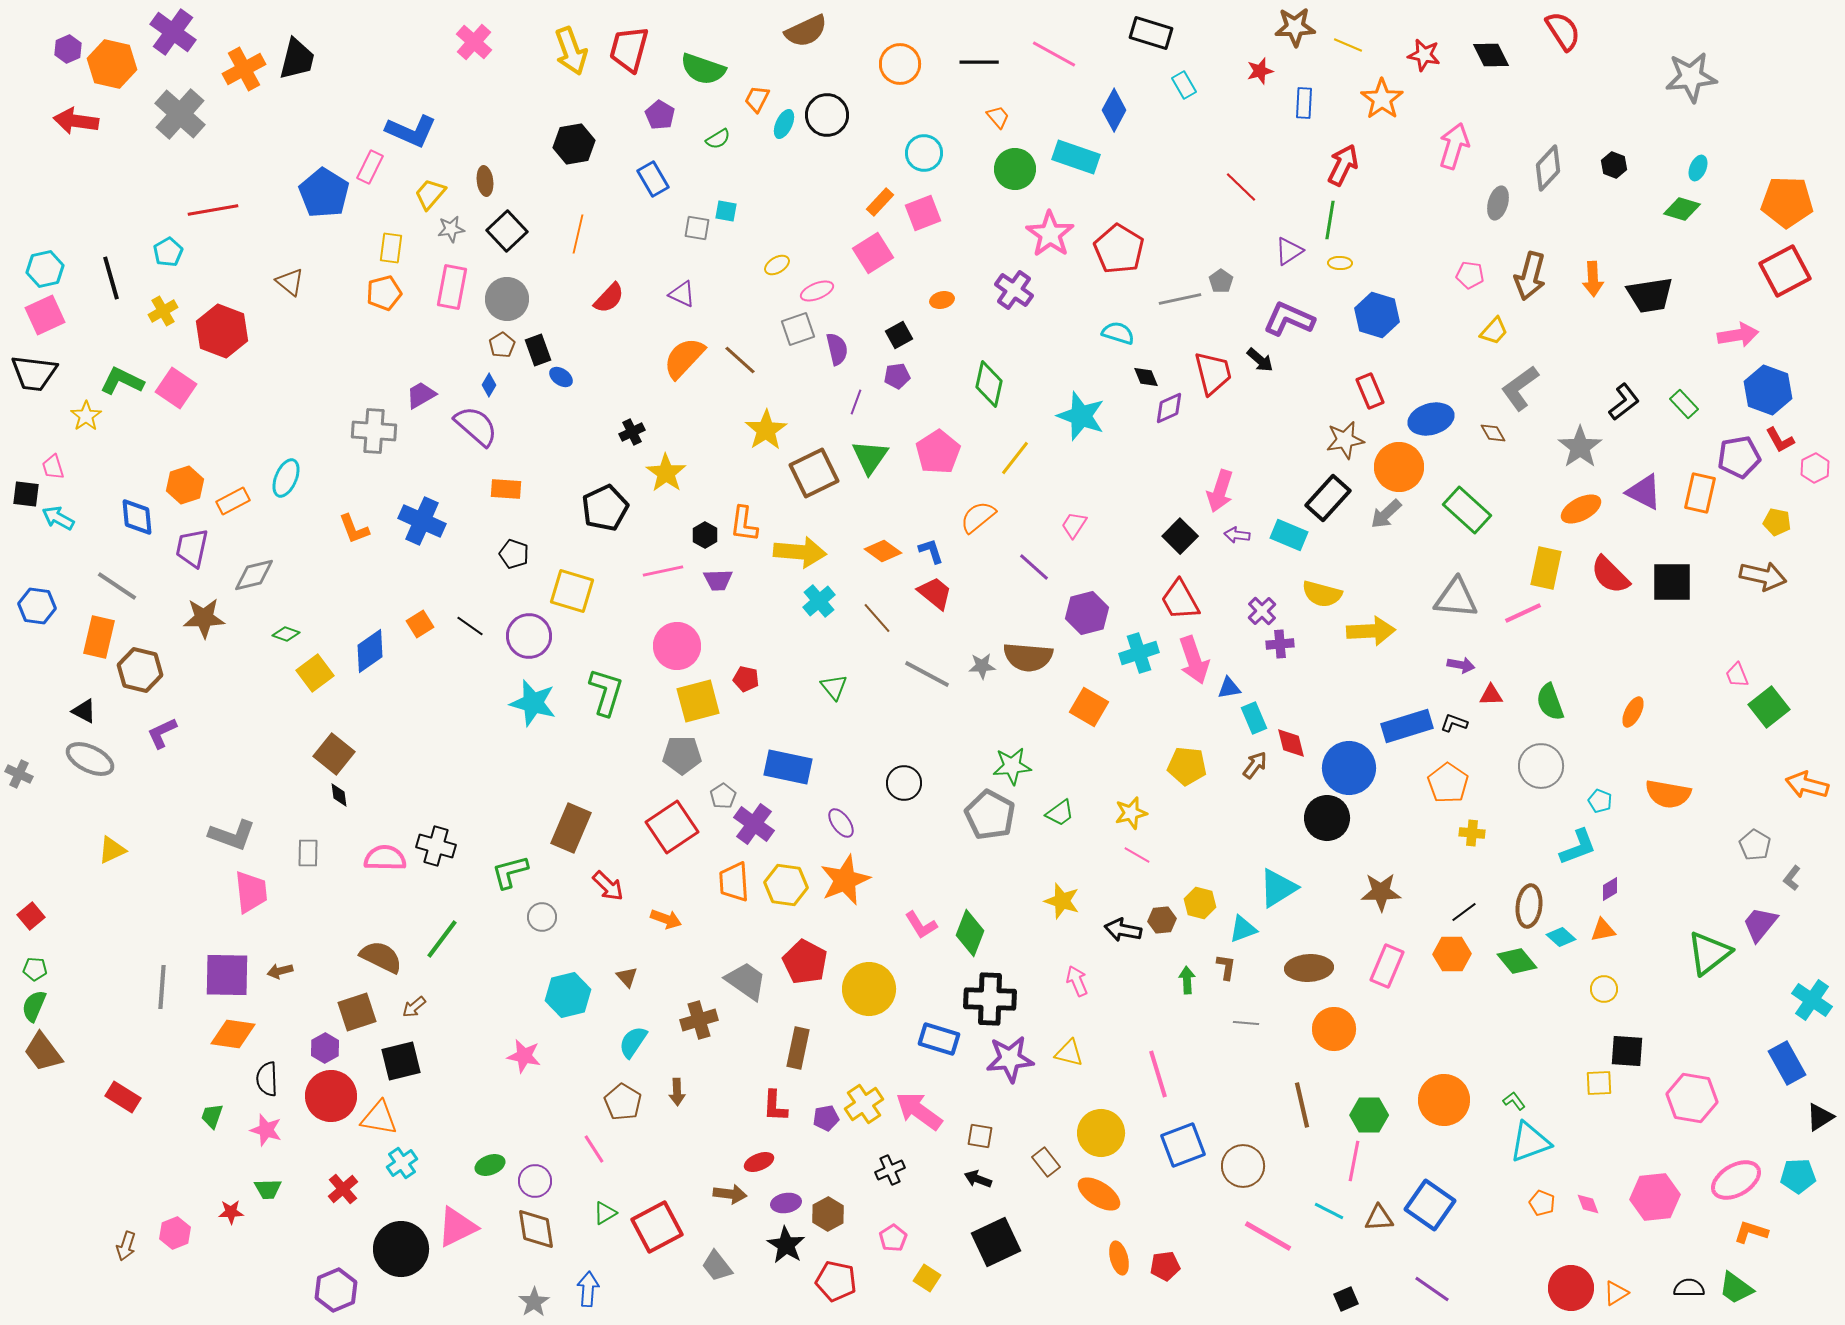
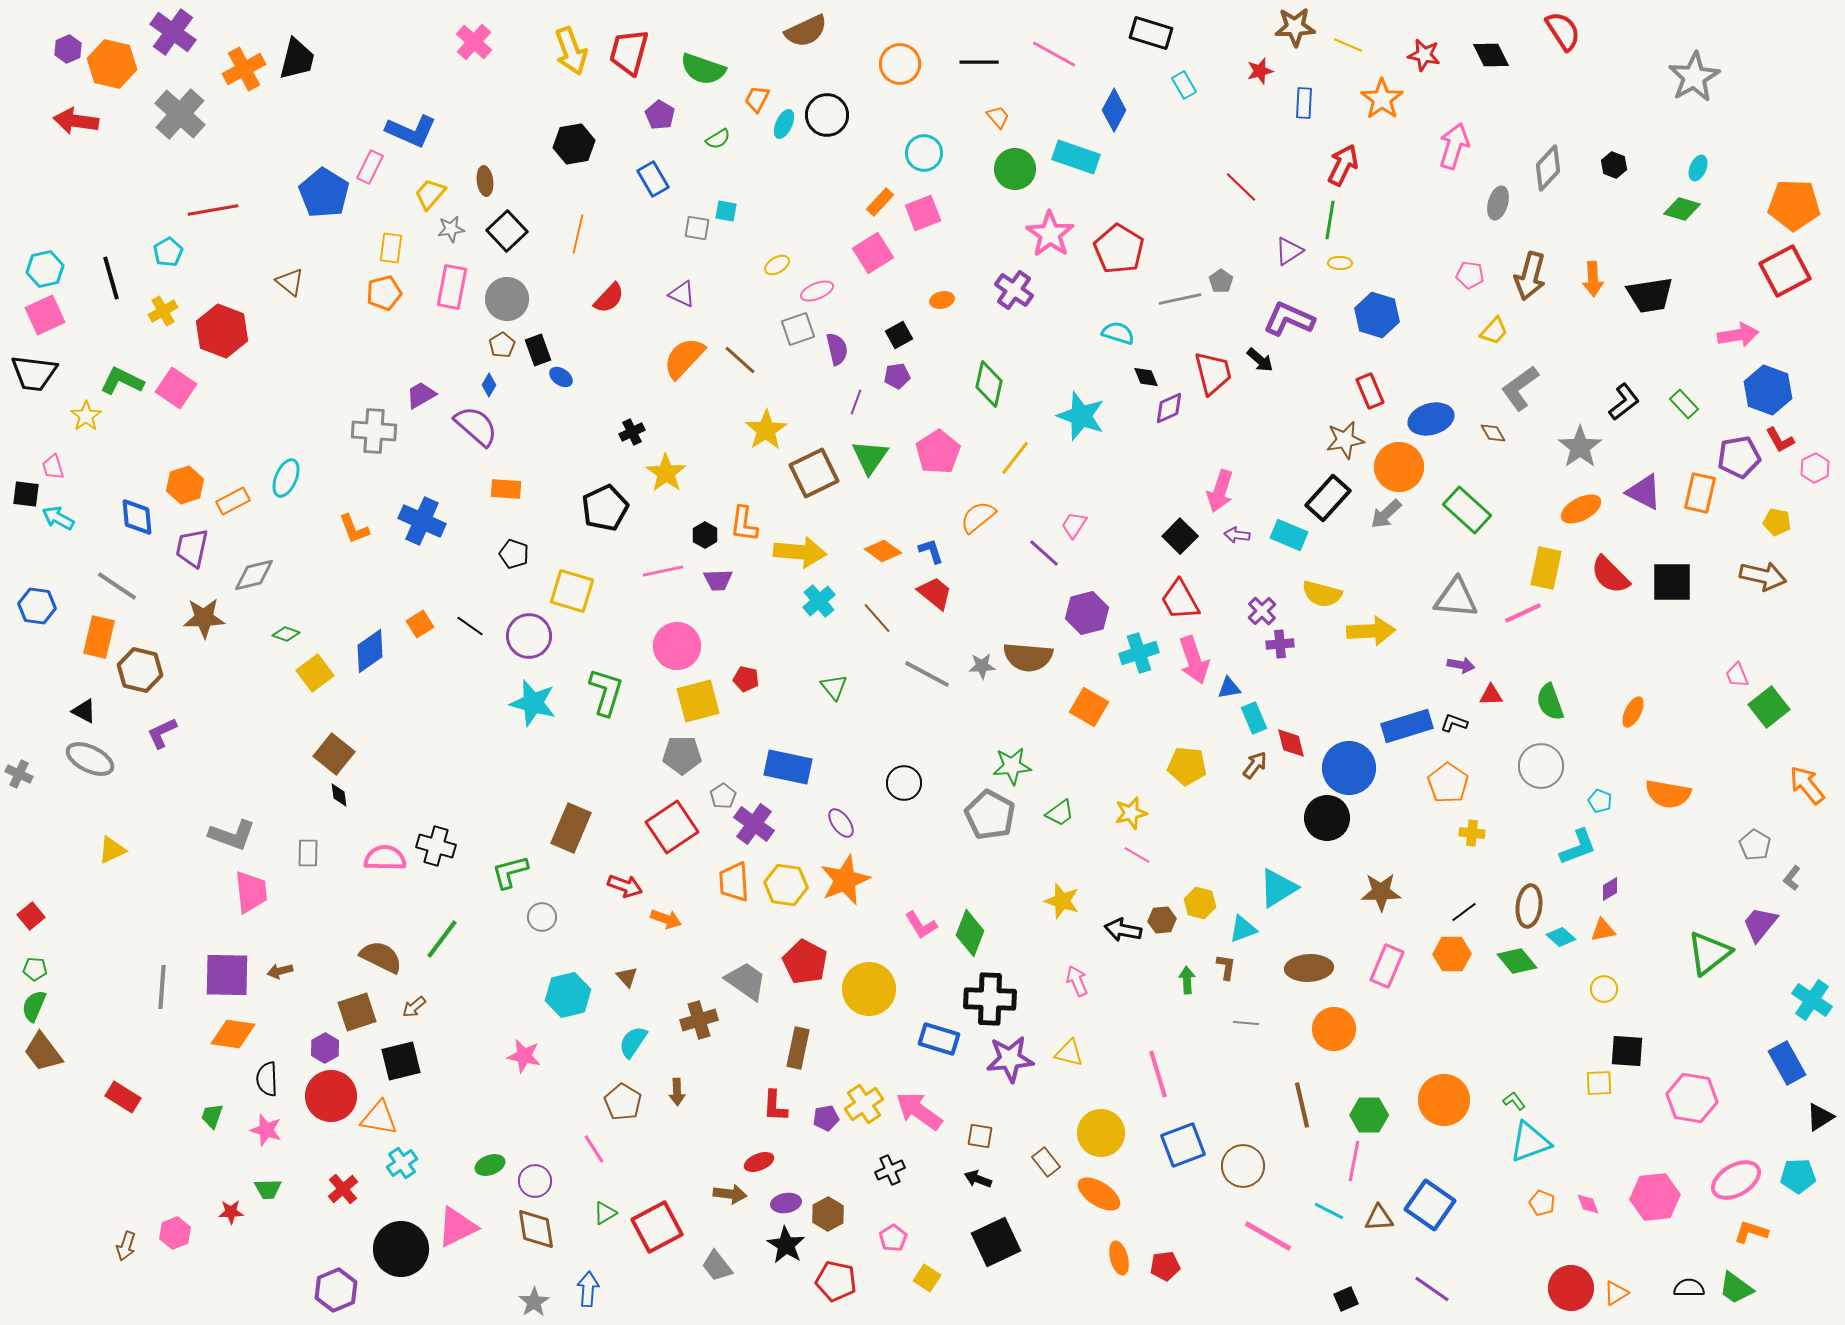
red trapezoid at (629, 49): moved 3 px down
gray star at (1691, 77): moved 3 px right; rotated 24 degrees counterclockwise
orange pentagon at (1787, 202): moved 7 px right, 3 px down
purple line at (1034, 567): moved 10 px right, 14 px up
orange arrow at (1807, 785): rotated 36 degrees clockwise
red arrow at (608, 886): moved 17 px right; rotated 24 degrees counterclockwise
